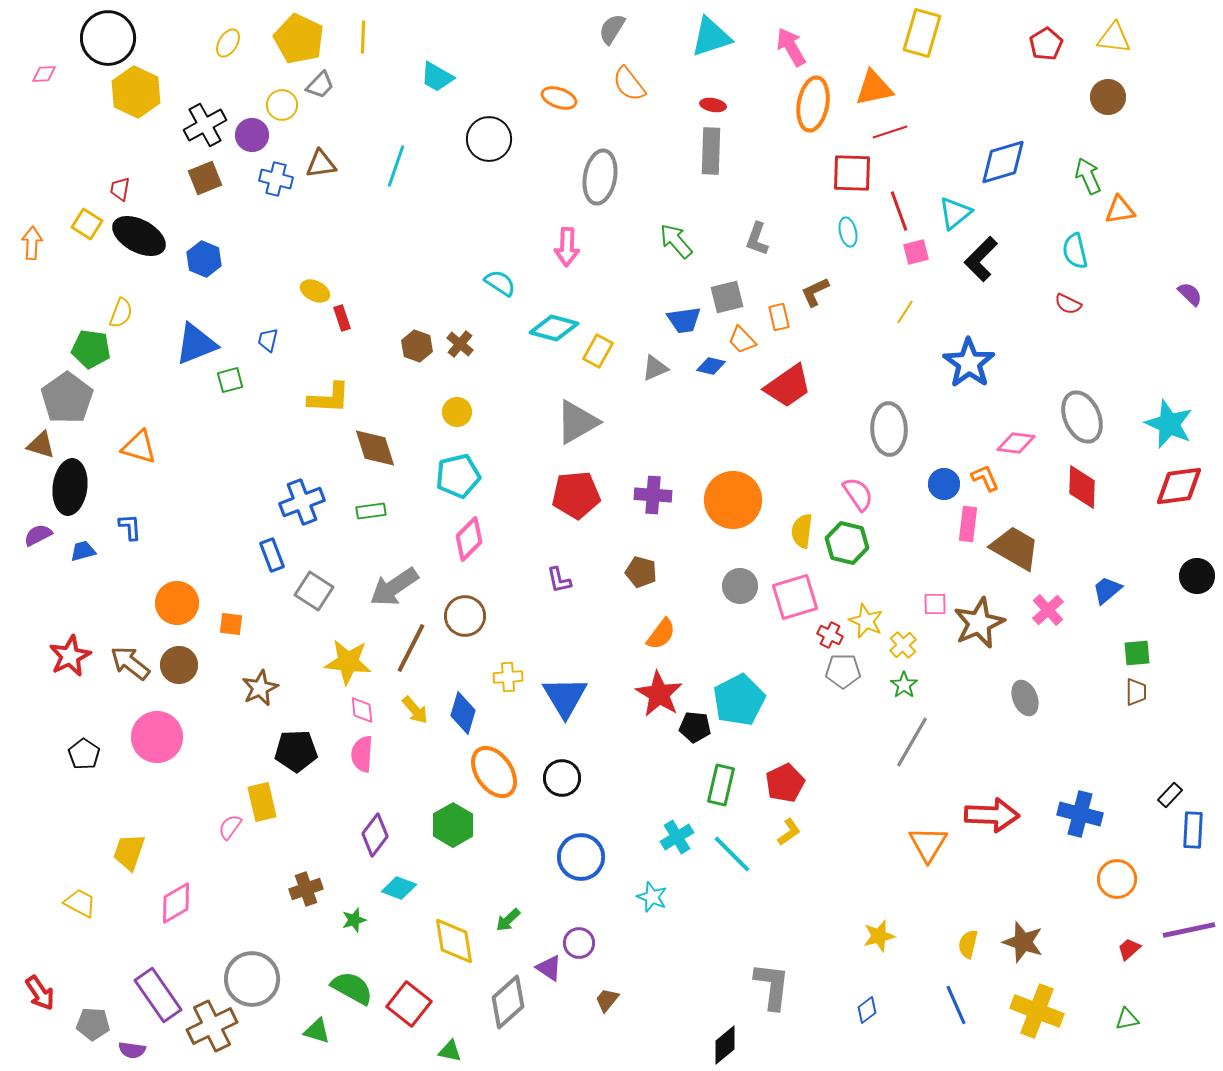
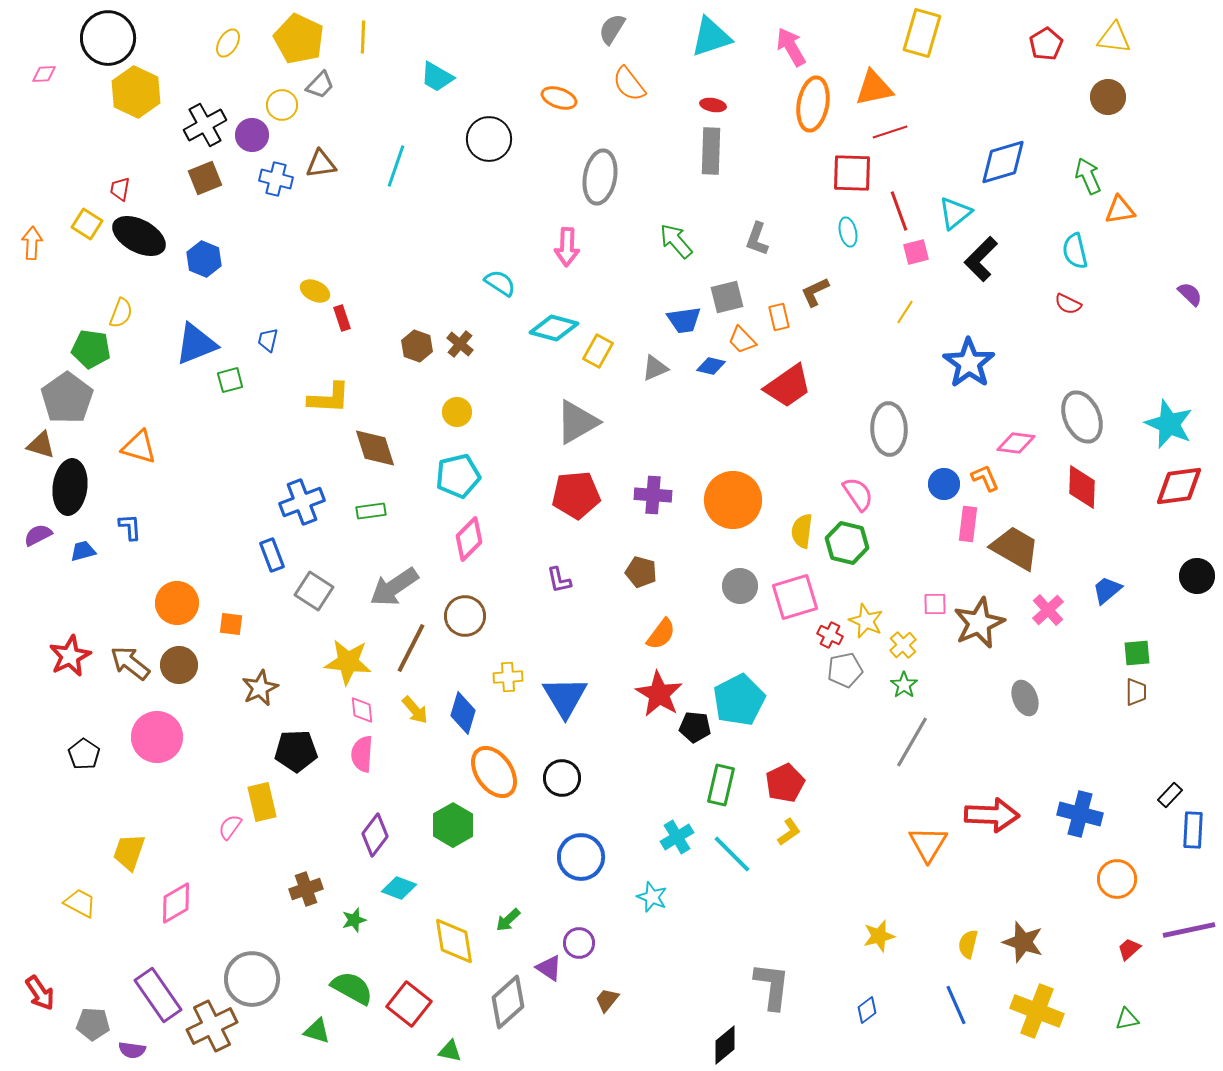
gray pentagon at (843, 671): moved 2 px right, 1 px up; rotated 12 degrees counterclockwise
